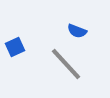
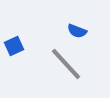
blue square: moved 1 px left, 1 px up
